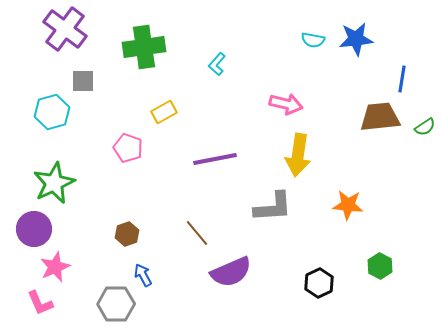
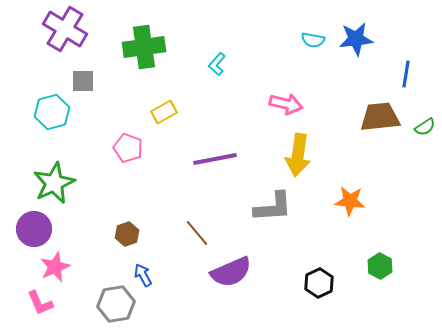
purple cross: rotated 6 degrees counterclockwise
blue line: moved 4 px right, 5 px up
orange star: moved 2 px right, 4 px up
gray hexagon: rotated 9 degrees counterclockwise
